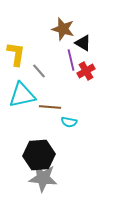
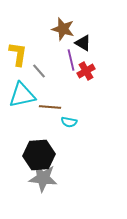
yellow L-shape: moved 2 px right
